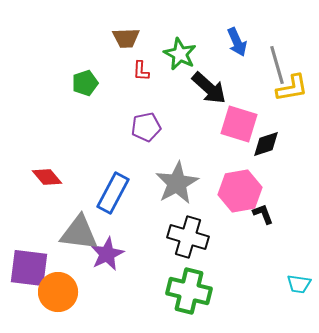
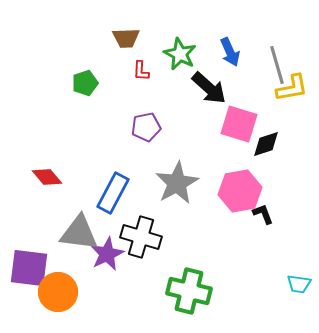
blue arrow: moved 7 px left, 10 px down
black cross: moved 47 px left
